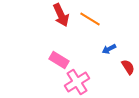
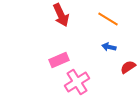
orange line: moved 18 px right
blue arrow: moved 2 px up; rotated 40 degrees clockwise
pink rectangle: rotated 54 degrees counterclockwise
red semicircle: rotated 91 degrees counterclockwise
